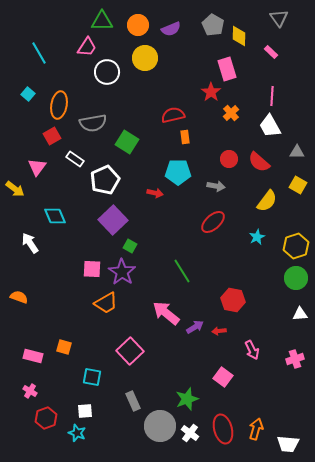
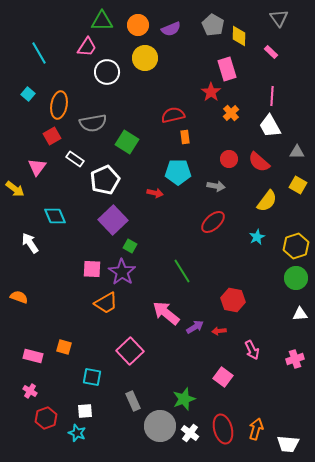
green star at (187, 399): moved 3 px left
